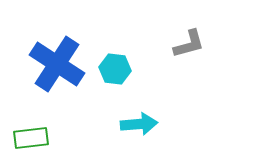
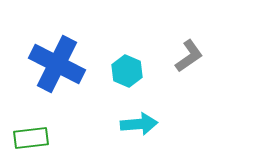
gray L-shape: moved 12 px down; rotated 20 degrees counterclockwise
blue cross: rotated 6 degrees counterclockwise
cyan hexagon: moved 12 px right, 2 px down; rotated 16 degrees clockwise
